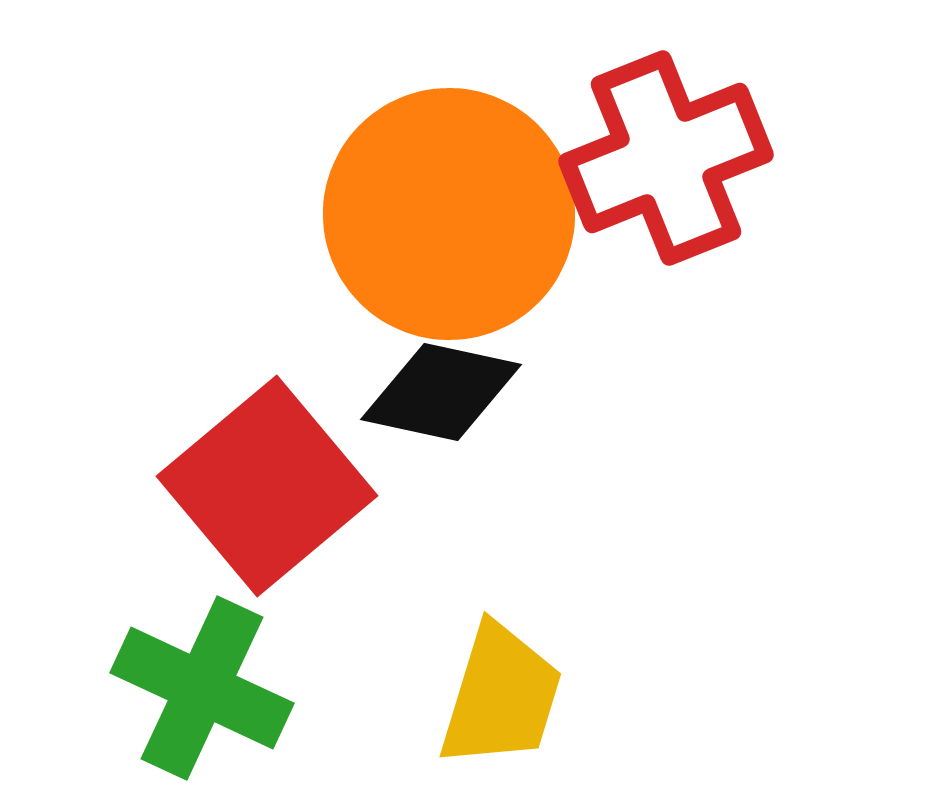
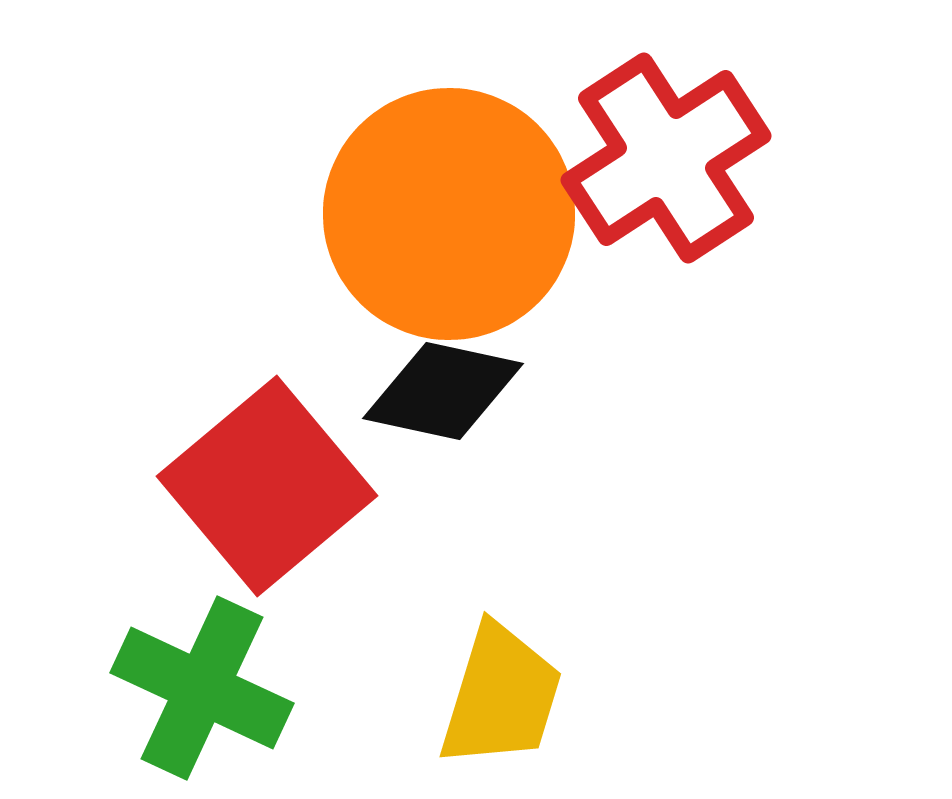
red cross: rotated 11 degrees counterclockwise
black diamond: moved 2 px right, 1 px up
